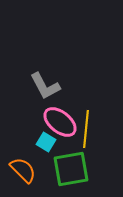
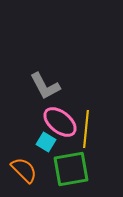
orange semicircle: moved 1 px right
